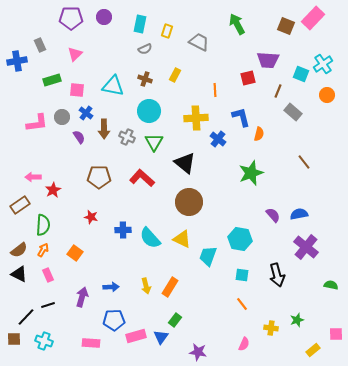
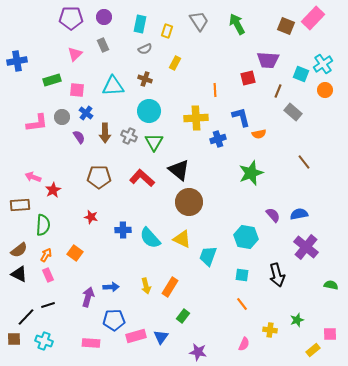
gray trapezoid at (199, 42): moved 21 px up; rotated 30 degrees clockwise
gray rectangle at (40, 45): moved 63 px right
yellow rectangle at (175, 75): moved 12 px up
cyan triangle at (113, 86): rotated 15 degrees counterclockwise
orange circle at (327, 95): moved 2 px left, 5 px up
brown arrow at (104, 129): moved 1 px right, 4 px down
orange semicircle at (259, 134): rotated 64 degrees clockwise
gray cross at (127, 137): moved 2 px right, 1 px up
blue cross at (218, 139): rotated 35 degrees clockwise
black triangle at (185, 163): moved 6 px left, 7 px down
pink arrow at (33, 177): rotated 21 degrees clockwise
brown rectangle at (20, 205): rotated 30 degrees clockwise
cyan hexagon at (240, 239): moved 6 px right, 2 px up
orange arrow at (43, 250): moved 3 px right, 5 px down
purple arrow at (82, 297): moved 6 px right
green rectangle at (175, 320): moved 8 px right, 4 px up
yellow cross at (271, 328): moved 1 px left, 2 px down
pink square at (336, 334): moved 6 px left
